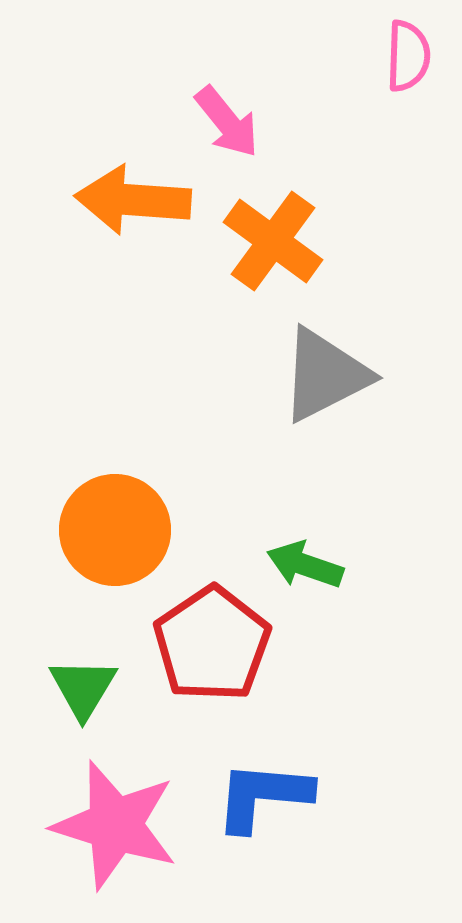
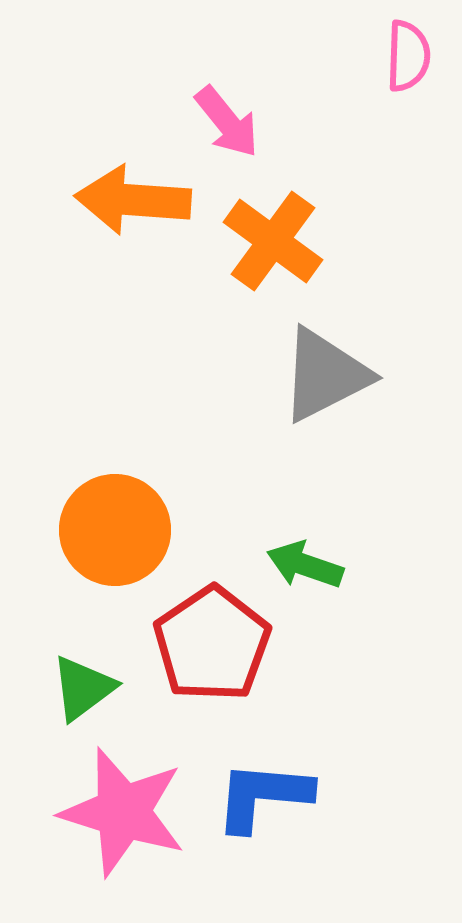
green triangle: rotated 22 degrees clockwise
pink star: moved 8 px right, 13 px up
